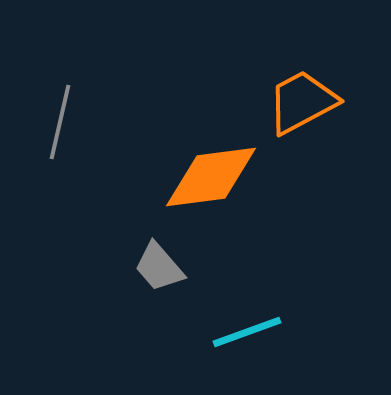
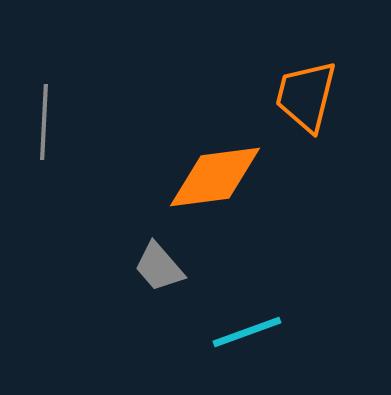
orange trapezoid: moved 4 px right, 6 px up; rotated 48 degrees counterclockwise
gray line: moved 16 px left; rotated 10 degrees counterclockwise
orange diamond: moved 4 px right
